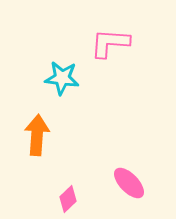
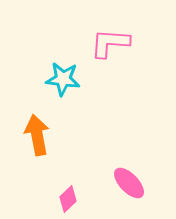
cyan star: moved 1 px right, 1 px down
orange arrow: rotated 15 degrees counterclockwise
